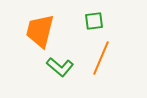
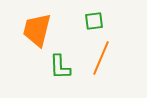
orange trapezoid: moved 3 px left, 1 px up
green L-shape: rotated 48 degrees clockwise
